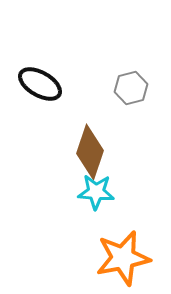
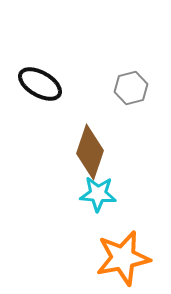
cyan star: moved 2 px right, 2 px down
